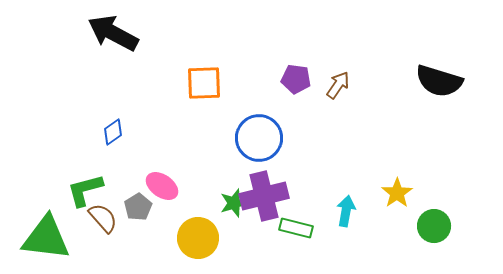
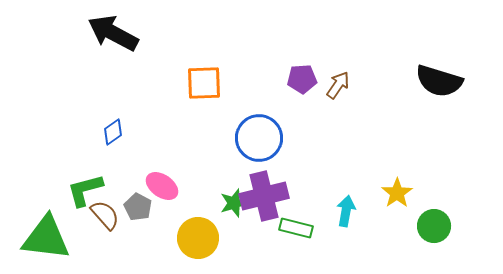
purple pentagon: moved 6 px right; rotated 12 degrees counterclockwise
gray pentagon: rotated 12 degrees counterclockwise
brown semicircle: moved 2 px right, 3 px up
